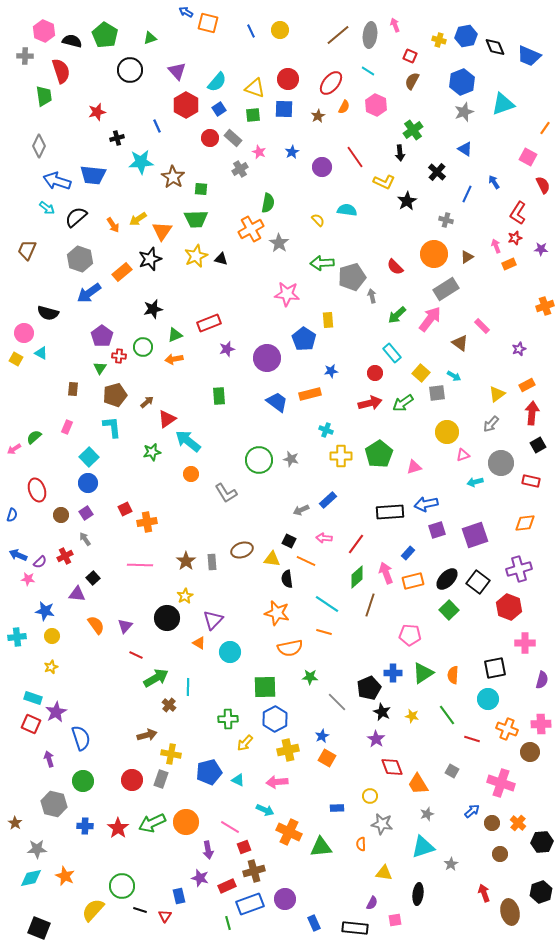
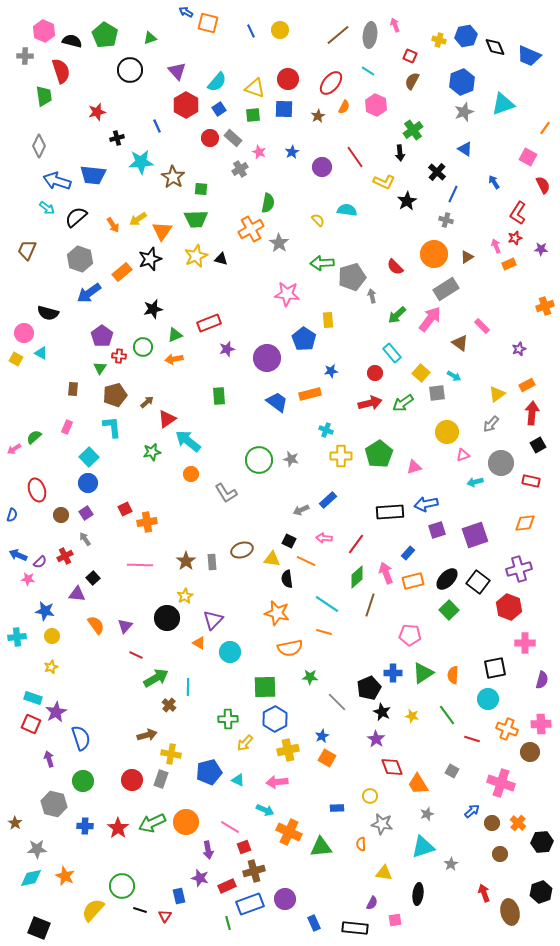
blue line at (467, 194): moved 14 px left
